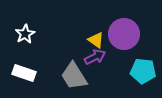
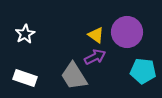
purple circle: moved 3 px right, 2 px up
yellow triangle: moved 5 px up
white rectangle: moved 1 px right, 5 px down
